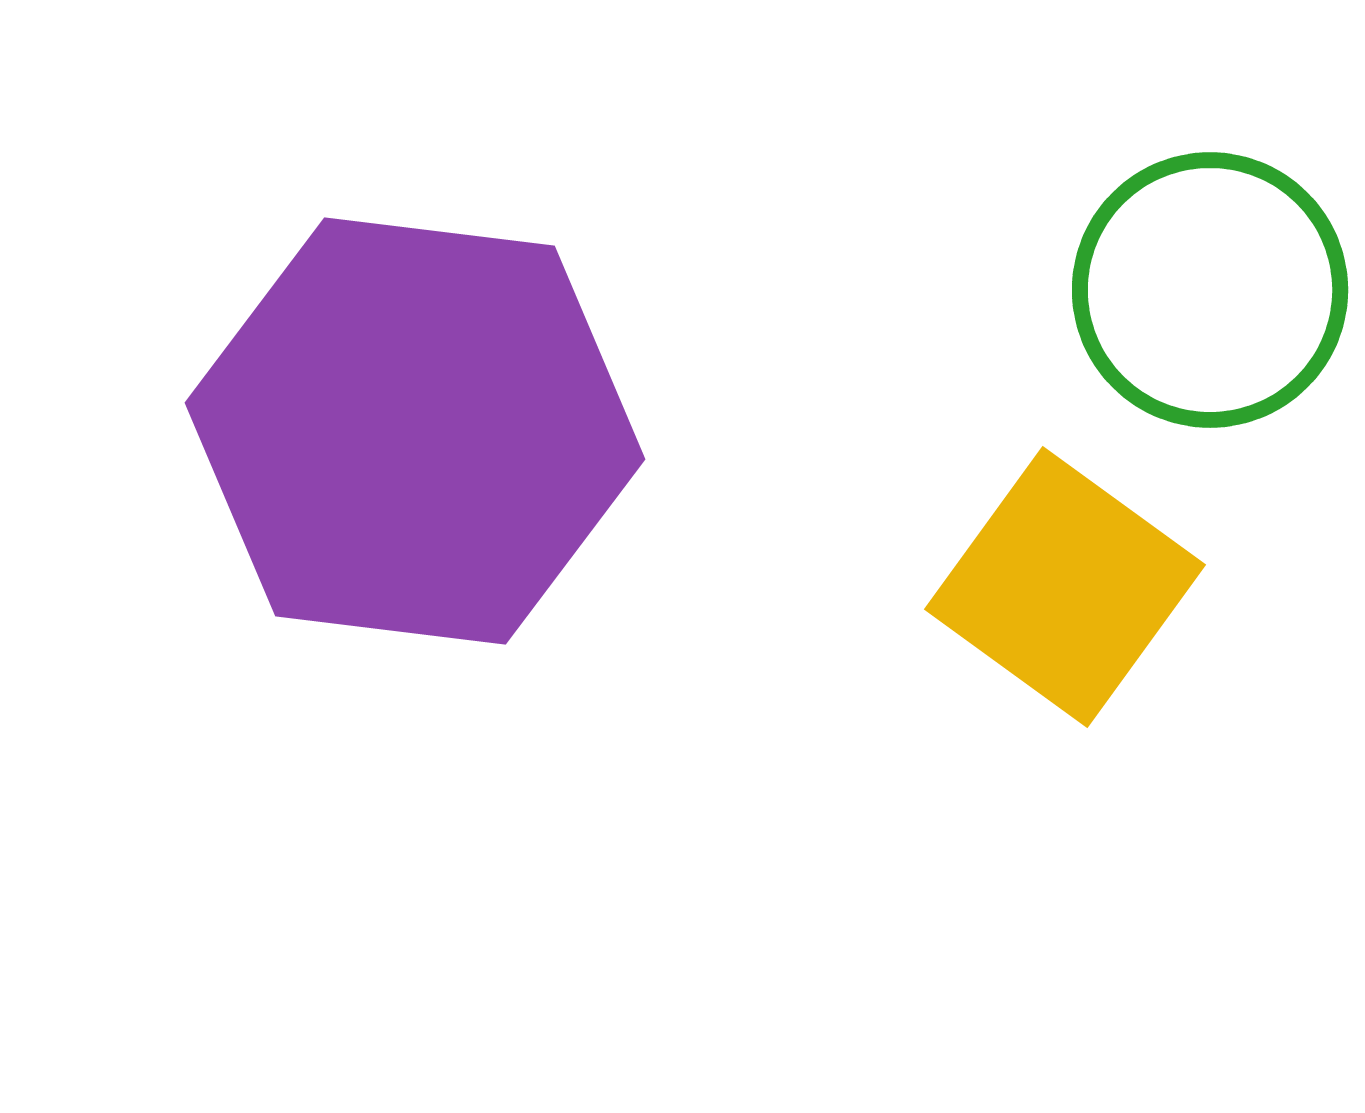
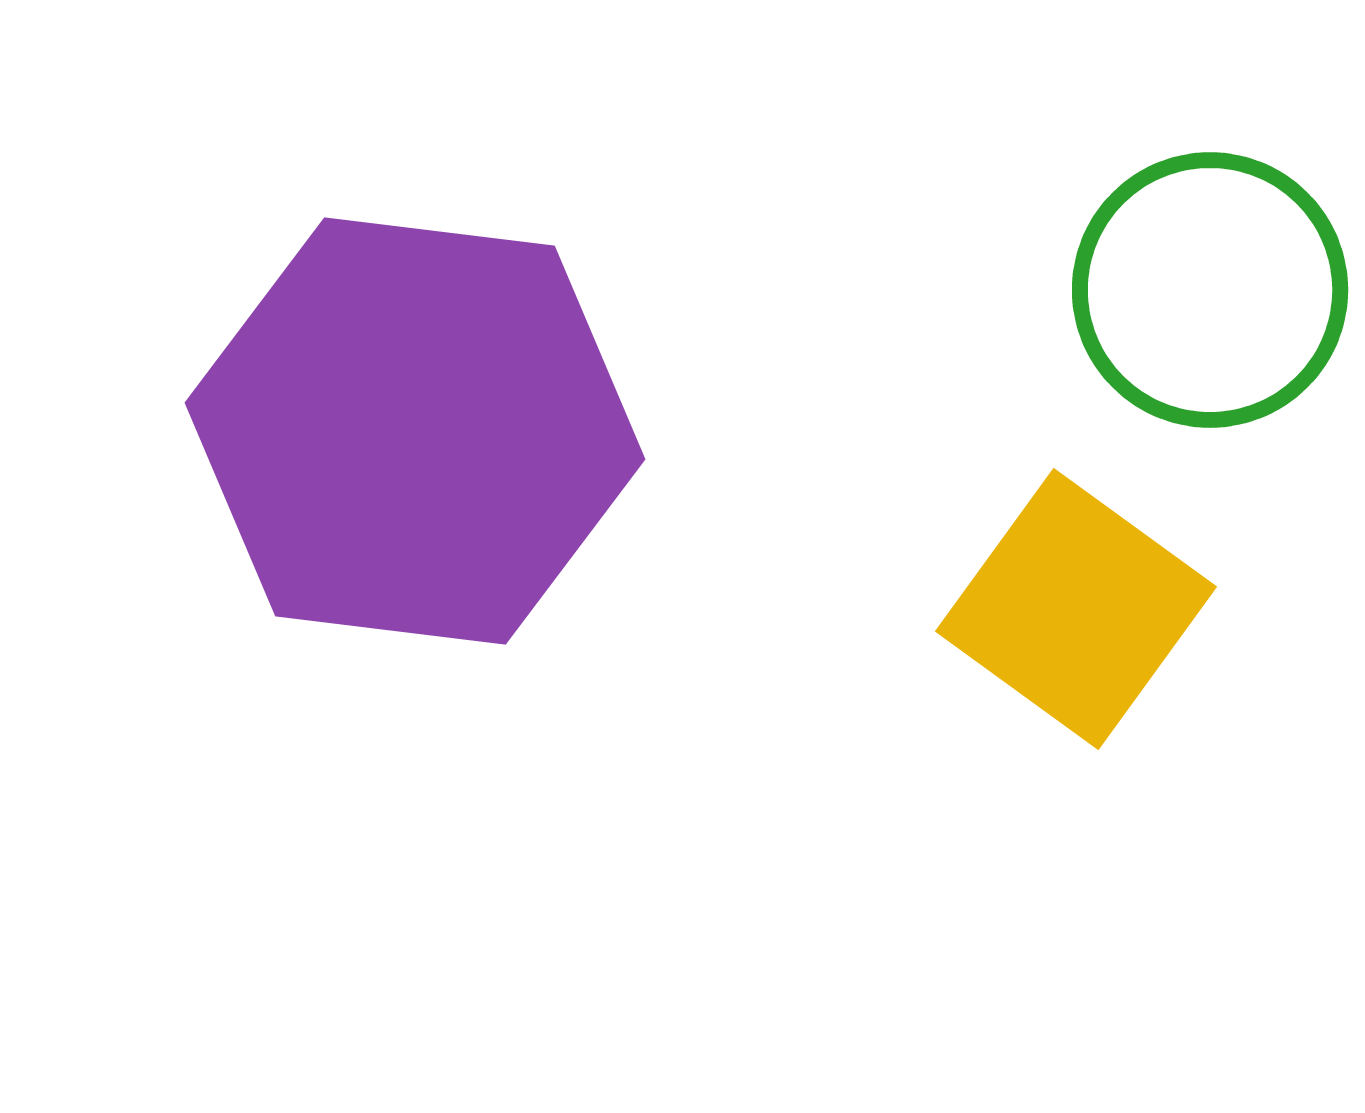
yellow square: moved 11 px right, 22 px down
